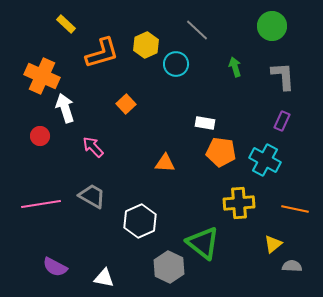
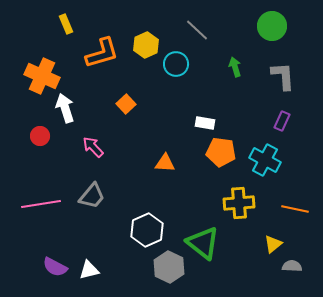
yellow rectangle: rotated 24 degrees clockwise
gray trapezoid: rotated 100 degrees clockwise
white hexagon: moved 7 px right, 9 px down
white triangle: moved 15 px left, 8 px up; rotated 25 degrees counterclockwise
